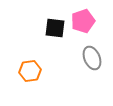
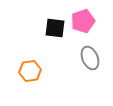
gray ellipse: moved 2 px left
